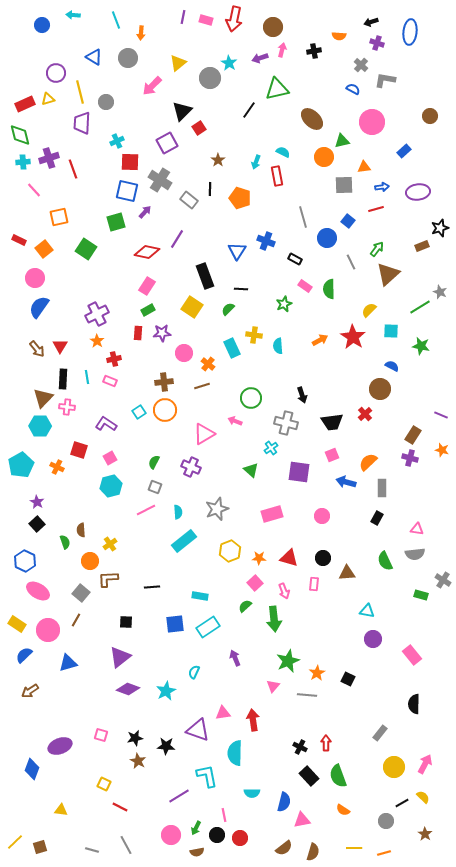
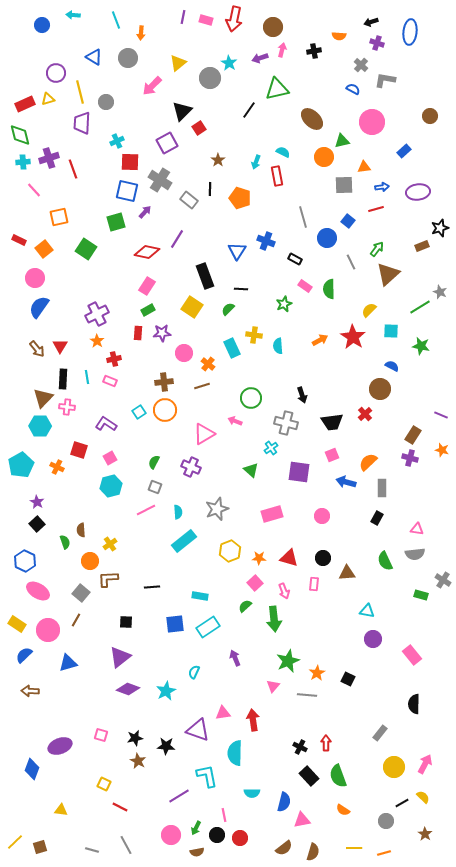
brown arrow at (30, 691): rotated 36 degrees clockwise
